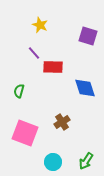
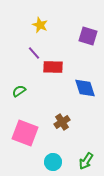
green semicircle: rotated 40 degrees clockwise
